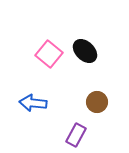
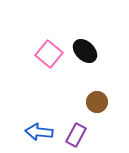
blue arrow: moved 6 px right, 29 px down
